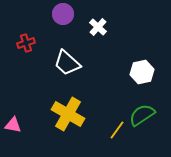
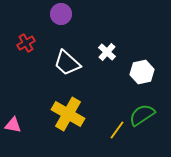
purple circle: moved 2 px left
white cross: moved 9 px right, 25 px down
red cross: rotated 12 degrees counterclockwise
